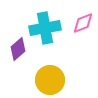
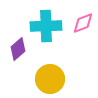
cyan cross: moved 1 px right, 2 px up; rotated 8 degrees clockwise
yellow circle: moved 1 px up
